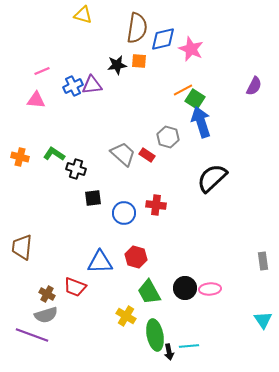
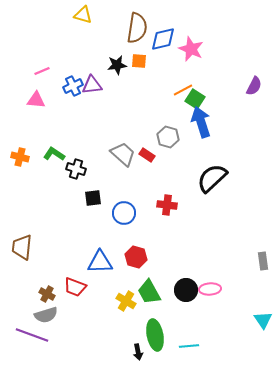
red cross: moved 11 px right
black circle: moved 1 px right, 2 px down
yellow cross: moved 15 px up
black arrow: moved 31 px left
